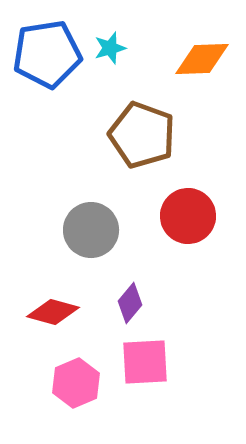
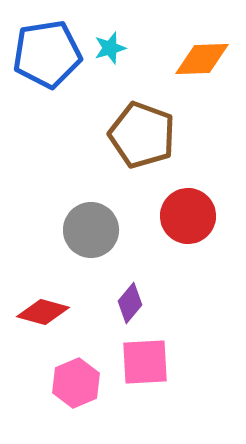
red diamond: moved 10 px left
